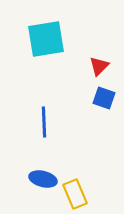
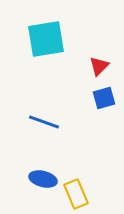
blue square: rotated 35 degrees counterclockwise
blue line: rotated 68 degrees counterclockwise
yellow rectangle: moved 1 px right
